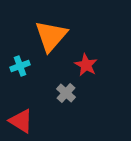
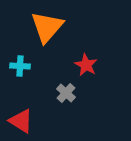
orange triangle: moved 4 px left, 9 px up
cyan cross: rotated 24 degrees clockwise
